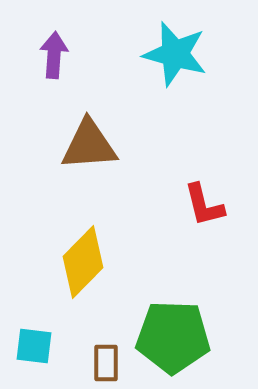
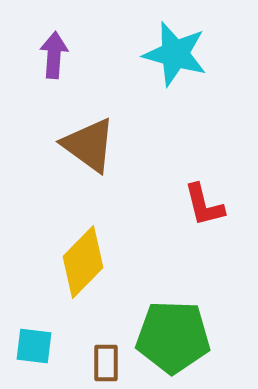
brown triangle: rotated 40 degrees clockwise
